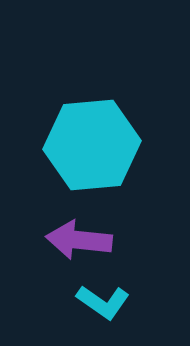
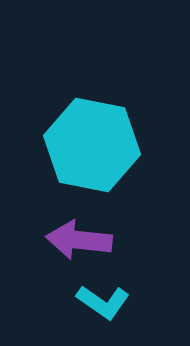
cyan hexagon: rotated 16 degrees clockwise
